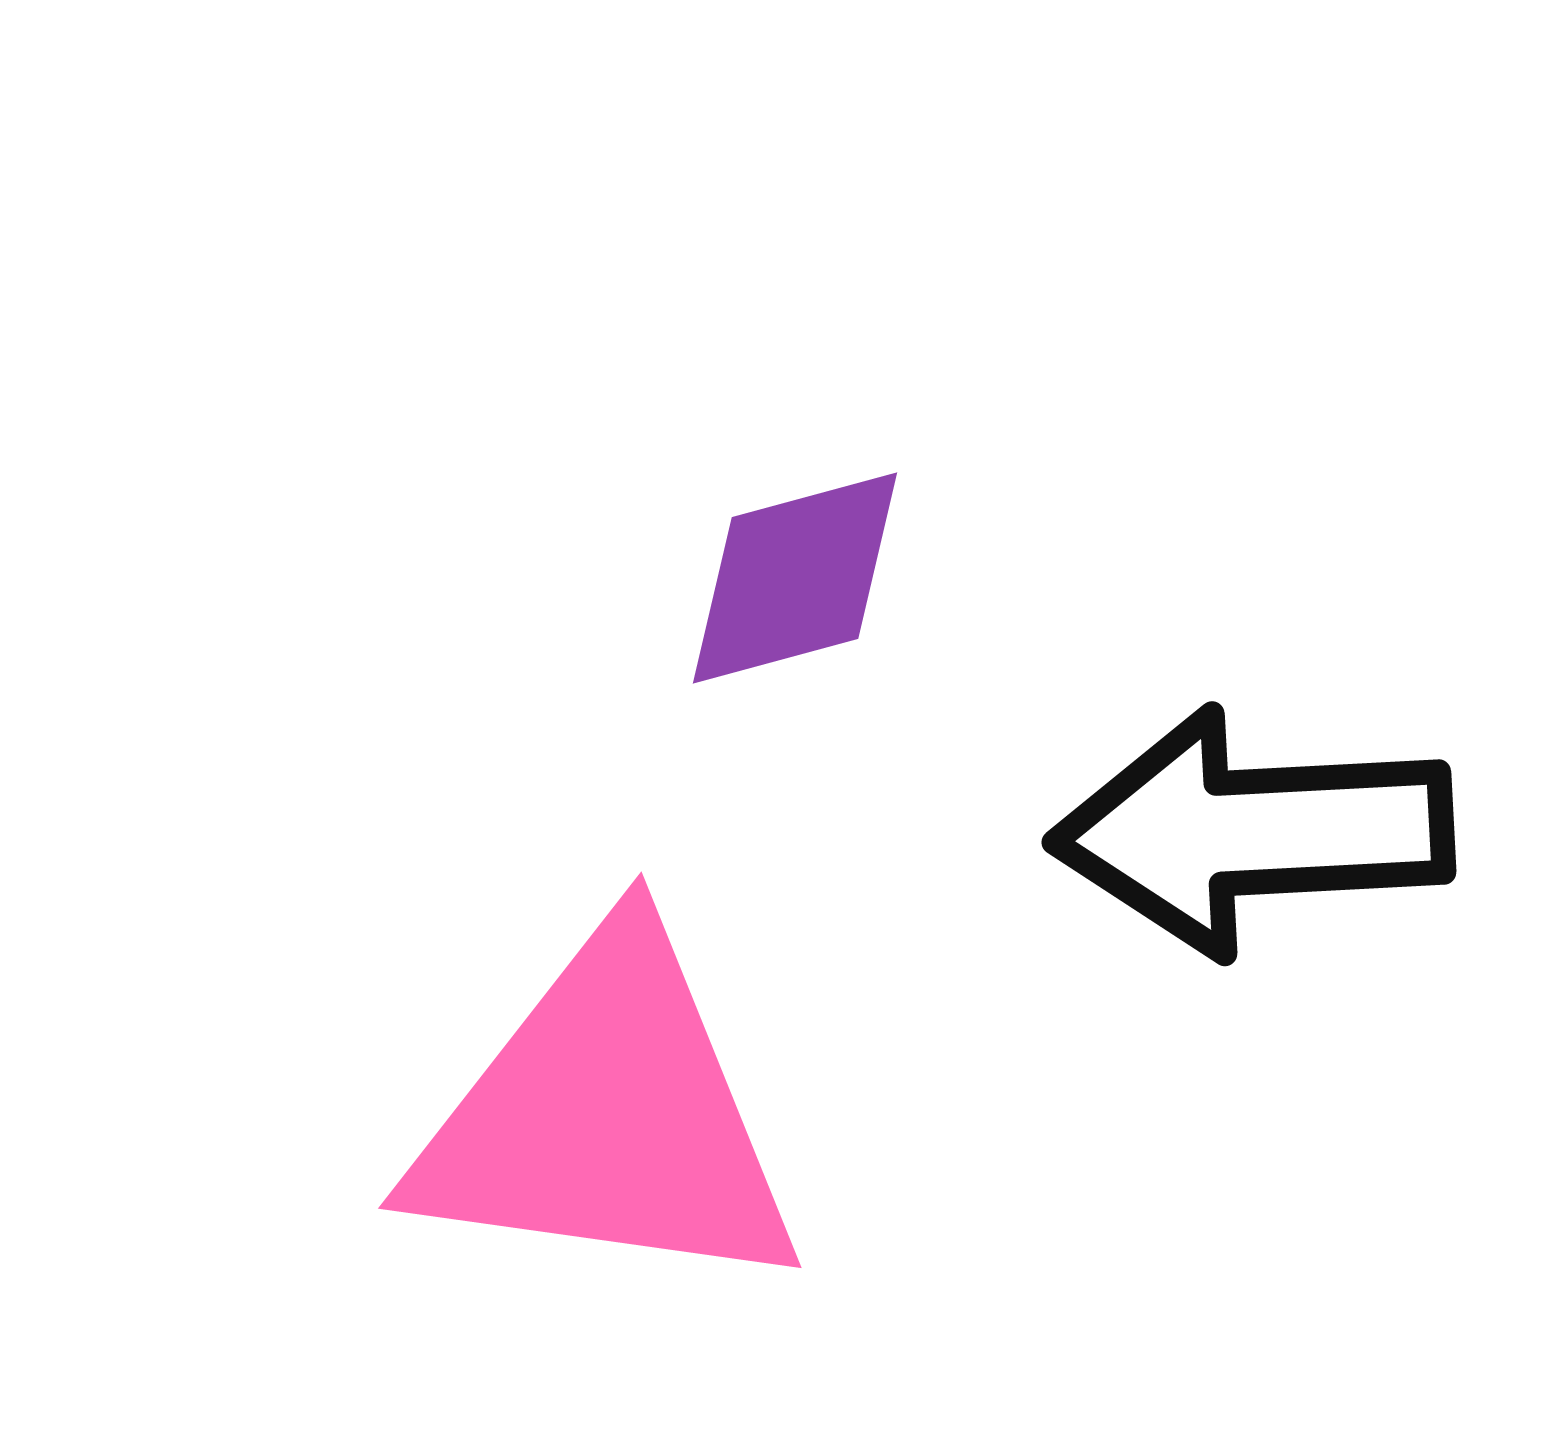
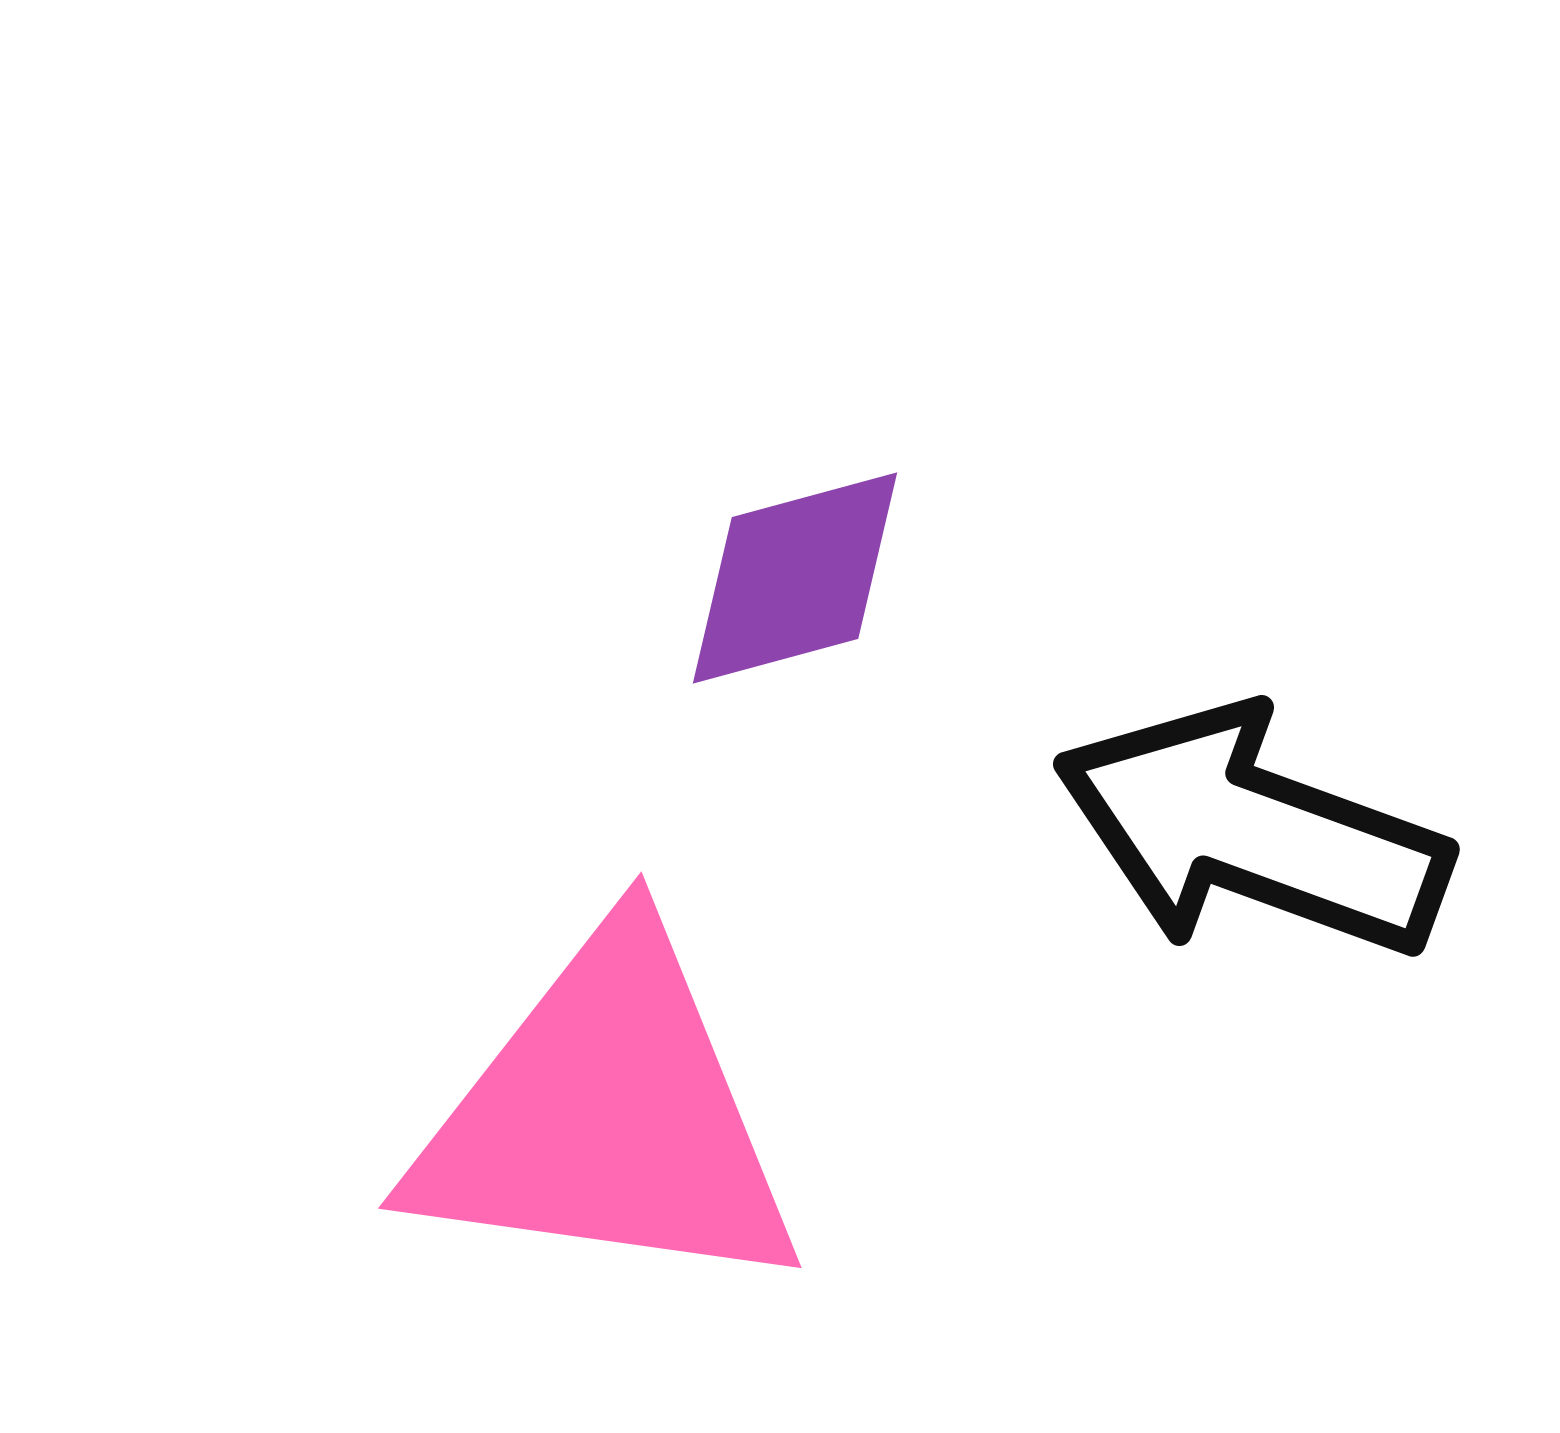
black arrow: rotated 23 degrees clockwise
